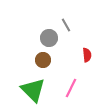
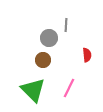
gray line: rotated 32 degrees clockwise
pink line: moved 2 px left
